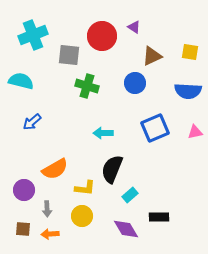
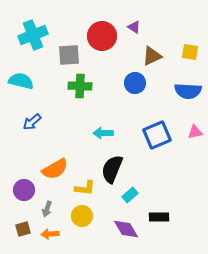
gray square: rotated 10 degrees counterclockwise
green cross: moved 7 px left; rotated 15 degrees counterclockwise
blue square: moved 2 px right, 7 px down
gray arrow: rotated 21 degrees clockwise
brown square: rotated 21 degrees counterclockwise
